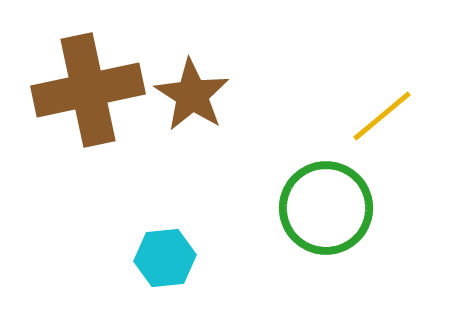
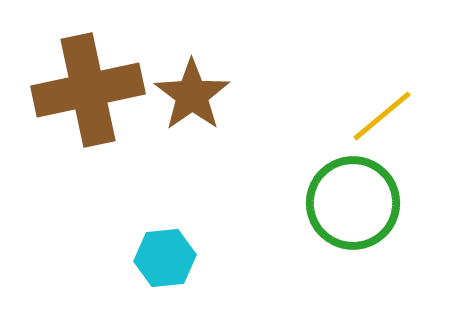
brown star: rotated 4 degrees clockwise
green circle: moved 27 px right, 5 px up
